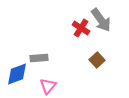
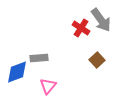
blue diamond: moved 2 px up
